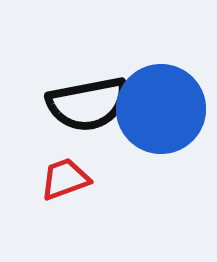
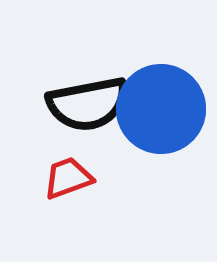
red trapezoid: moved 3 px right, 1 px up
